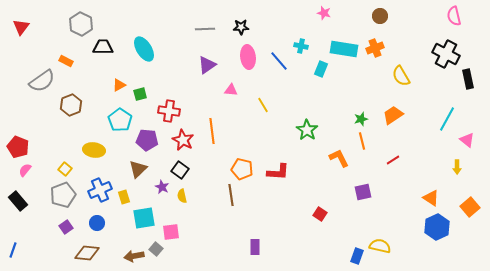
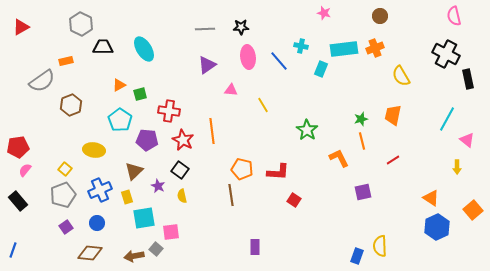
red triangle at (21, 27): rotated 24 degrees clockwise
cyan rectangle at (344, 49): rotated 16 degrees counterclockwise
orange rectangle at (66, 61): rotated 40 degrees counterclockwise
orange trapezoid at (393, 115): rotated 45 degrees counterclockwise
red pentagon at (18, 147): rotated 30 degrees counterclockwise
brown triangle at (138, 169): moved 4 px left, 2 px down
purple star at (162, 187): moved 4 px left, 1 px up
yellow rectangle at (124, 197): moved 3 px right
orange square at (470, 207): moved 3 px right, 3 px down
red square at (320, 214): moved 26 px left, 14 px up
yellow semicircle at (380, 246): rotated 105 degrees counterclockwise
brown diamond at (87, 253): moved 3 px right
